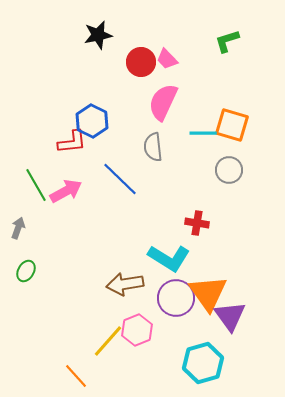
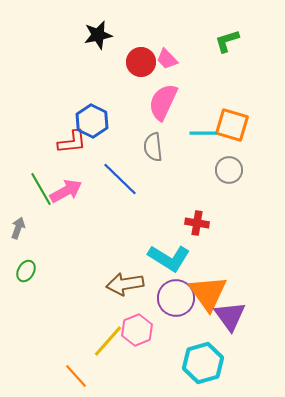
green line: moved 5 px right, 4 px down
